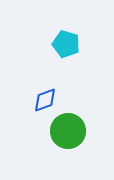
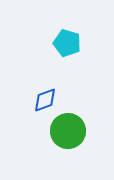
cyan pentagon: moved 1 px right, 1 px up
